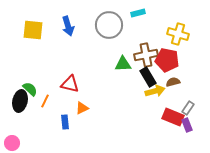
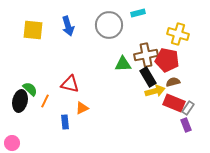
red rectangle: moved 1 px right, 14 px up
purple rectangle: moved 1 px left
